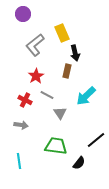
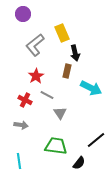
cyan arrow: moved 5 px right, 8 px up; rotated 110 degrees counterclockwise
